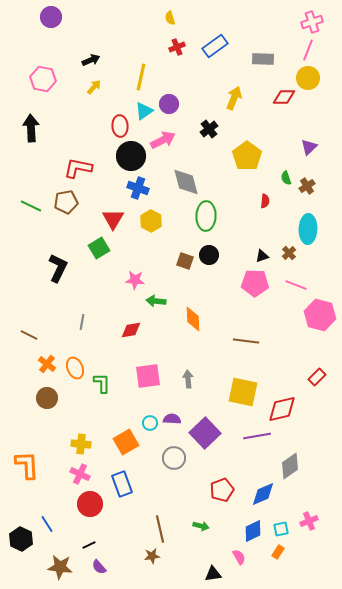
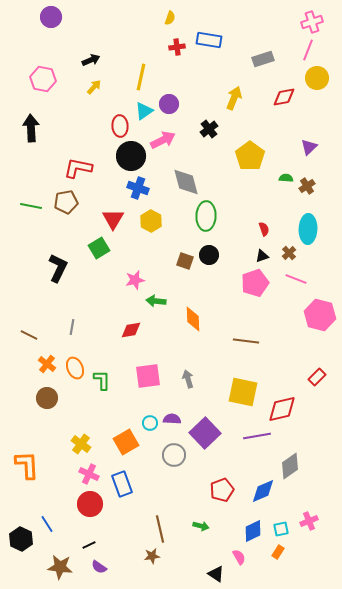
yellow semicircle at (170, 18): rotated 144 degrees counterclockwise
blue rectangle at (215, 46): moved 6 px left, 6 px up; rotated 45 degrees clockwise
red cross at (177, 47): rotated 14 degrees clockwise
gray rectangle at (263, 59): rotated 20 degrees counterclockwise
yellow circle at (308, 78): moved 9 px right
red diamond at (284, 97): rotated 10 degrees counterclockwise
yellow pentagon at (247, 156): moved 3 px right
green semicircle at (286, 178): rotated 112 degrees clockwise
red semicircle at (265, 201): moved 1 px left, 28 px down; rotated 24 degrees counterclockwise
green line at (31, 206): rotated 15 degrees counterclockwise
pink star at (135, 280): rotated 18 degrees counterclockwise
pink pentagon at (255, 283): rotated 20 degrees counterclockwise
pink line at (296, 285): moved 6 px up
gray line at (82, 322): moved 10 px left, 5 px down
gray arrow at (188, 379): rotated 12 degrees counterclockwise
green L-shape at (102, 383): moved 3 px up
yellow cross at (81, 444): rotated 30 degrees clockwise
gray circle at (174, 458): moved 3 px up
pink cross at (80, 474): moved 9 px right
blue diamond at (263, 494): moved 3 px up
purple semicircle at (99, 567): rotated 14 degrees counterclockwise
black triangle at (213, 574): moved 3 px right; rotated 42 degrees clockwise
